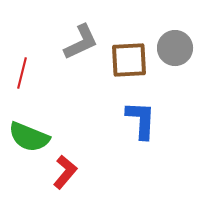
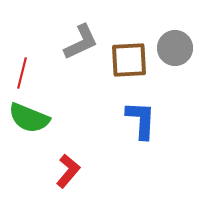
green semicircle: moved 19 px up
red L-shape: moved 3 px right, 1 px up
